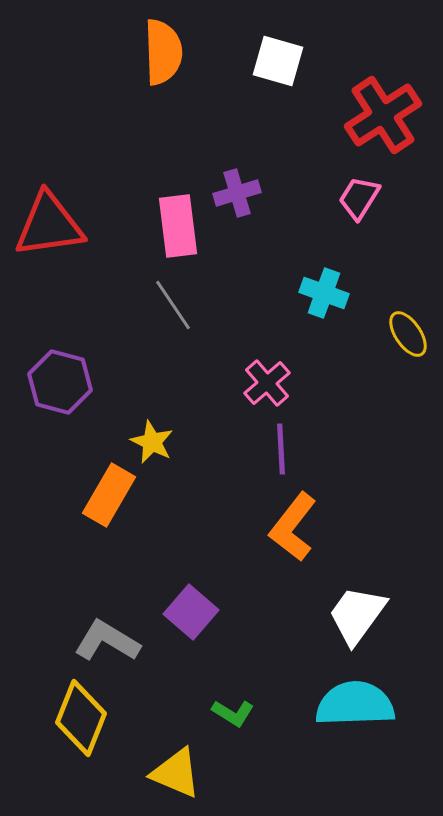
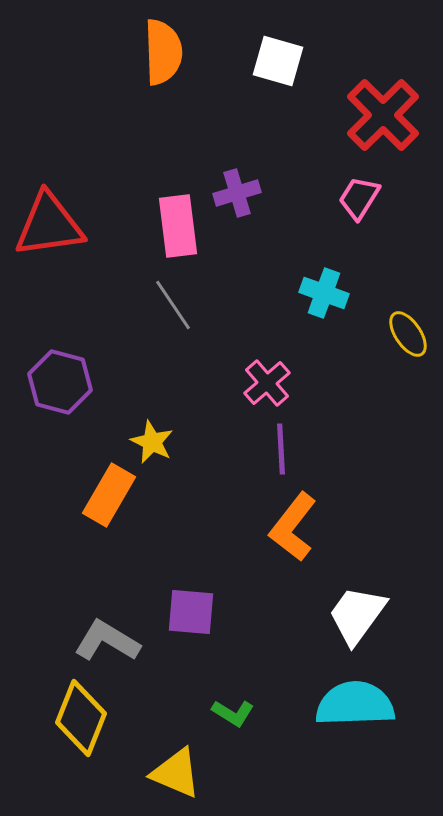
red cross: rotated 12 degrees counterclockwise
purple square: rotated 36 degrees counterclockwise
